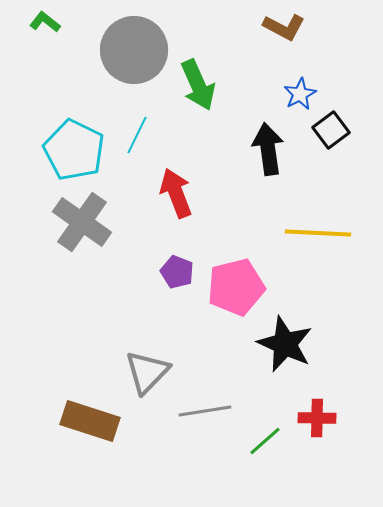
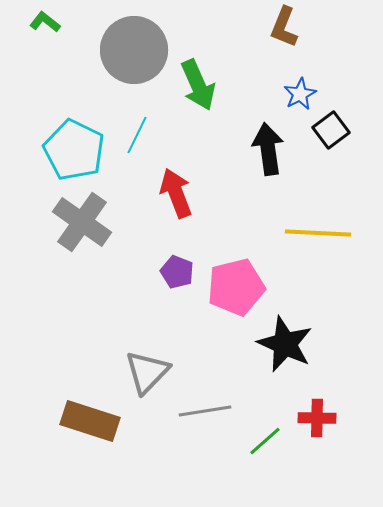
brown L-shape: rotated 84 degrees clockwise
